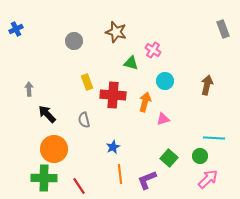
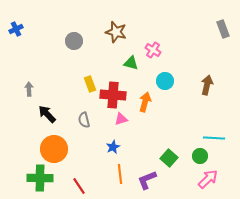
yellow rectangle: moved 3 px right, 2 px down
pink triangle: moved 42 px left
green cross: moved 4 px left
